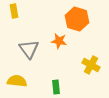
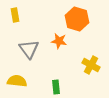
yellow rectangle: moved 1 px right, 4 px down
